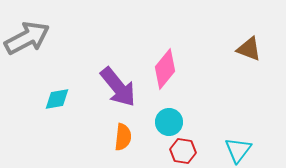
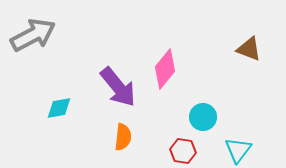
gray arrow: moved 6 px right, 3 px up
cyan diamond: moved 2 px right, 9 px down
cyan circle: moved 34 px right, 5 px up
